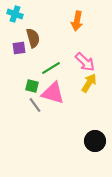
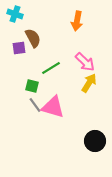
brown semicircle: rotated 12 degrees counterclockwise
pink triangle: moved 14 px down
